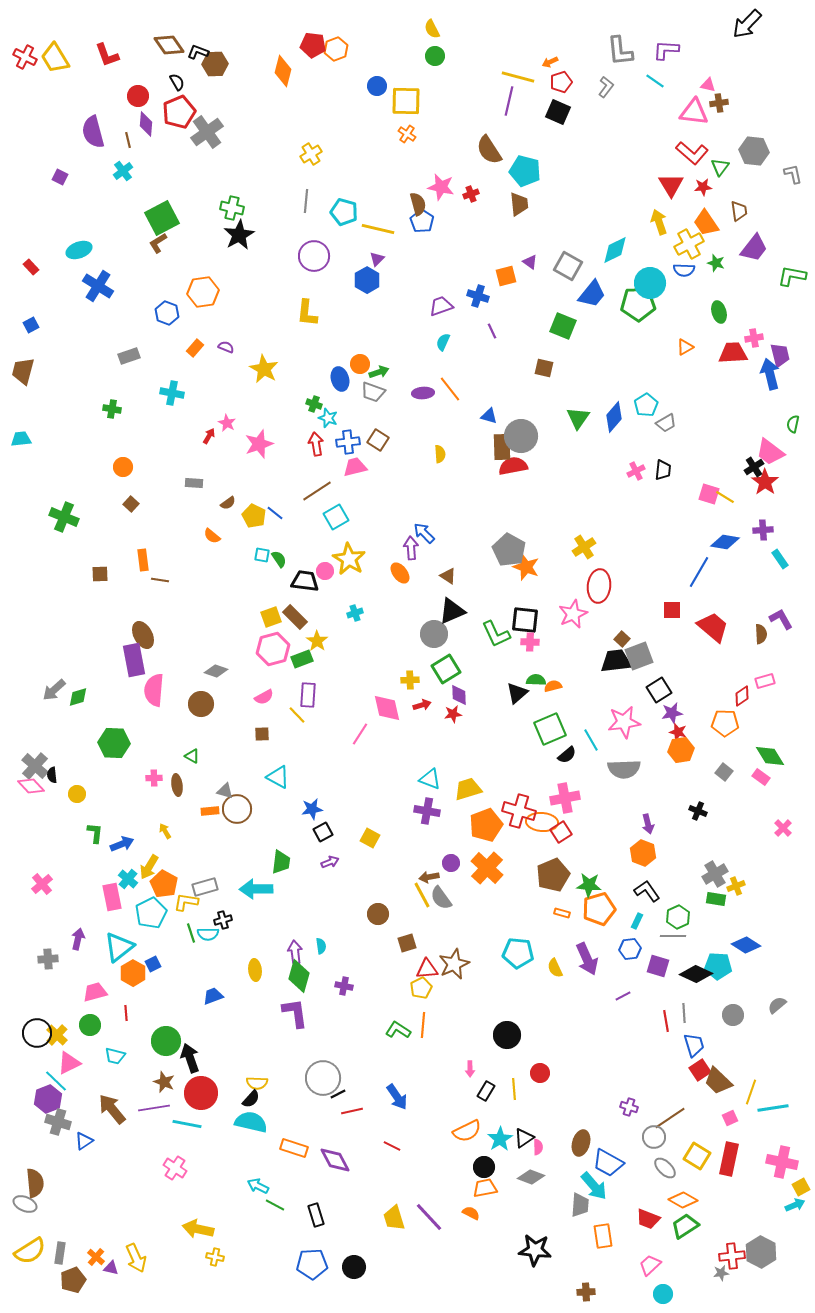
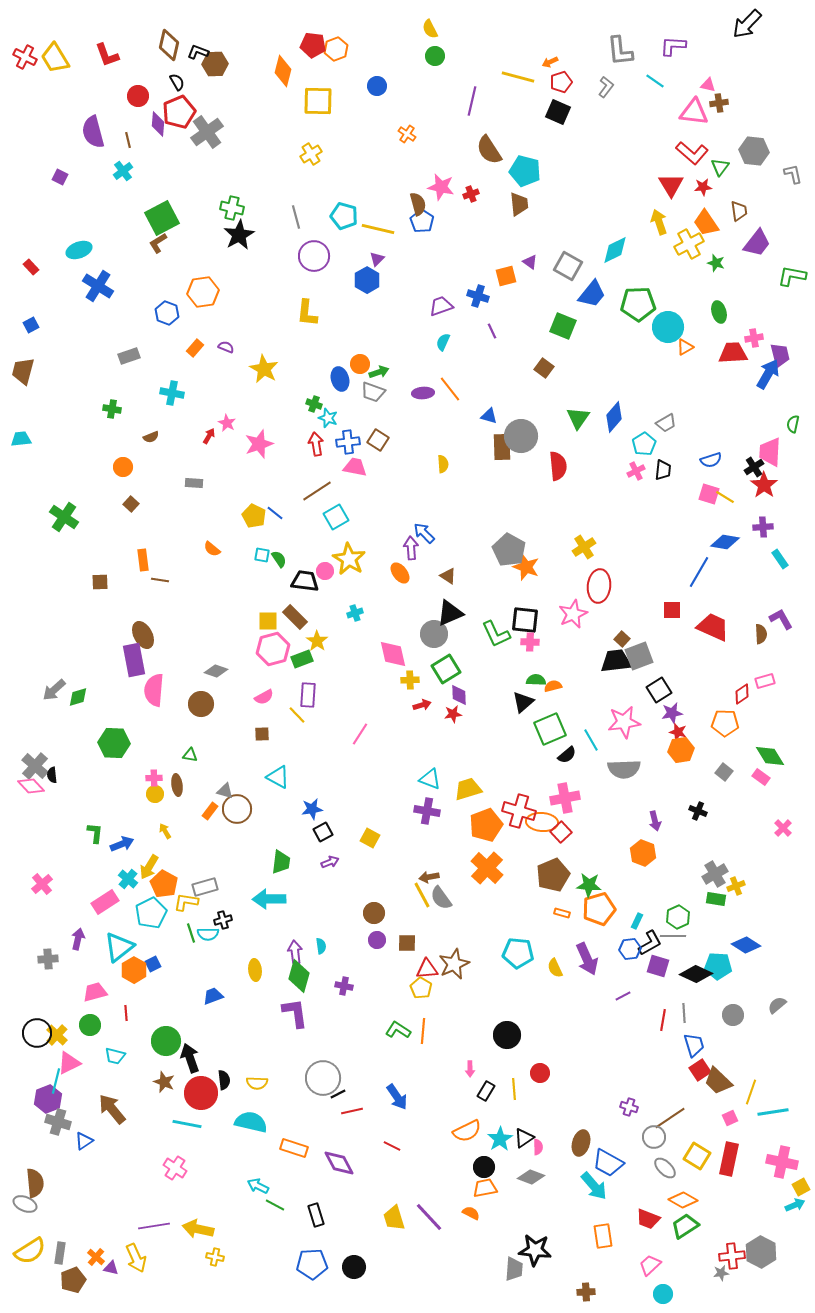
yellow semicircle at (432, 29): moved 2 px left
brown diamond at (169, 45): rotated 48 degrees clockwise
purple L-shape at (666, 50): moved 7 px right, 4 px up
yellow square at (406, 101): moved 88 px left
purple line at (509, 101): moved 37 px left
purple diamond at (146, 124): moved 12 px right
gray line at (306, 201): moved 10 px left, 16 px down; rotated 20 degrees counterclockwise
cyan pentagon at (344, 212): moved 4 px down
purple trapezoid at (754, 248): moved 3 px right, 5 px up
blue semicircle at (684, 270): moved 27 px right, 190 px down; rotated 20 degrees counterclockwise
cyan circle at (650, 283): moved 18 px right, 44 px down
brown square at (544, 368): rotated 24 degrees clockwise
blue arrow at (770, 374): moved 2 px left; rotated 44 degrees clockwise
cyan pentagon at (646, 405): moved 2 px left, 39 px down
pink trapezoid at (770, 452): rotated 56 degrees clockwise
yellow semicircle at (440, 454): moved 3 px right, 10 px down
red semicircle at (513, 466): moved 45 px right; rotated 96 degrees clockwise
pink trapezoid at (355, 467): rotated 25 degrees clockwise
red star at (765, 482): moved 1 px left, 3 px down
brown semicircle at (228, 503): moved 77 px left, 66 px up; rotated 14 degrees clockwise
green cross at (64, 517): rotated 12 degrees clockwise
purple cross at (763, 530): moved 3 px up
orange semicircle at (212, 536): moved 13 px down
brown square at (100, 574): moved 8 px down
black triangle at (452, 611): moved 2 px left, 2 px down
yellow square at (271, 617): moved 3 px left, 4 px down; rotated 20 degrees clockwise
red trapezoid at (713, 627): rotated 16 degrees counterclockwise
black triangle at (517, 693): moved 6 px right, 9 px down
red diamond at (742, 696): moved 2 px up
pink diamond at (387, 708): moved 6 px right, 54 px up
green triangle at (192, 756): moved 2 px left, 1 px up; rotated 21 degrees counterclockwise
yellow circle at (77, 794): moved 78 px right
orange rectangle at (210, 811): rotated 48 degrees counterclockwise
purple arrow at (648, 824): moved 7 px right, 3 px up
red square at (561, 832): rotated 10 degrees counterclockwise
purple circle at (451, 863): moved 74 px left, 77 px down
cyan arrow at (256, 889): moved 13 px right, 10 px down
black L-shape at (647, 891): moved 3 px right, 52 px down; rotated 96 degrees clockwise
pink rectangle at (112, 897): moved 7 px left, 5 px down; rotated 68 degrees clockwise
brown circle at (378, 914): moved 4 px left, 1 px up
brown square at (407, 943): rotated 18 degrees clockwise
orange hexagon at (133, 973): moved 1 px right, 3 px up
yellow pentagon at (421, 988): rotated 15 degrees counterclockwise
red line at (666, 1021): moved 3 px left, 1 px up; rotated 20 degrees clockwise
orange line at (423, 1025): moved 6 px down
cyan line at (56, 1081): rotated 60 degrees clockwise
black semicircle at (251, 1099): moved 27 px left, 19 px up; rotated 48 degrees counterclockwise
purple line at (154, 1108): moved 118 px down
cyan line at (773, 1108): moved 4 px down
purple diamond at (335, 1160): moved 4 px right, 3 px down
gray trapezoid at (580, 1205): moved 66 px left, 64 px down
